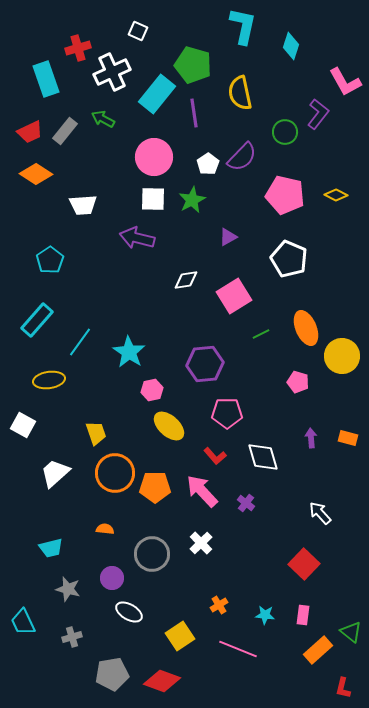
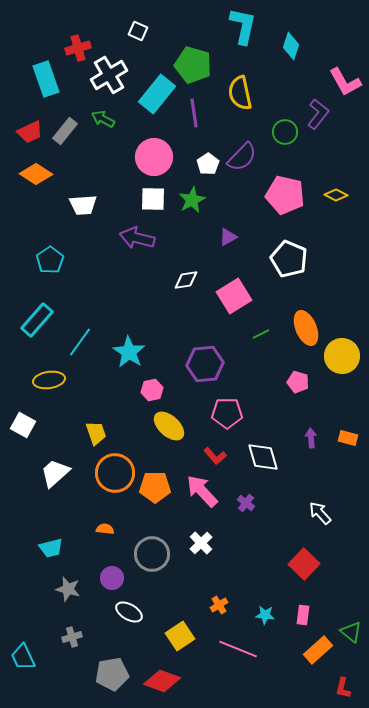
white cross at (112, 72): moved 3 px left, 3 px down; rotated 6 degrees counterclockwise
cyan trapezoid at (23, 622): moved 35 px down
